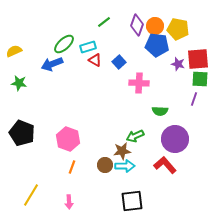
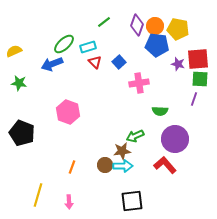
red triangle: moved 2 px down; rotated 16 degrees clockwise
pink cross: rotated 12 degrees counterclockwise
pink hexagon: moved 27 px up
cyan arrow: moved 2 px left
yellow line: moved 7 px right; rotated 15 degrees counterclockwise
